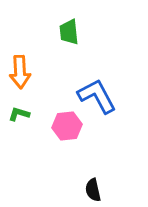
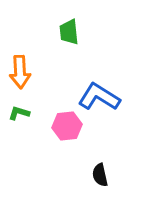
blue L-shape: moved 2 px right, 1 px down; rotated 30 degrees counterclockwise
green L-shape: moved 1 px up
black semicircle: moved 7 px right, 15 px up
